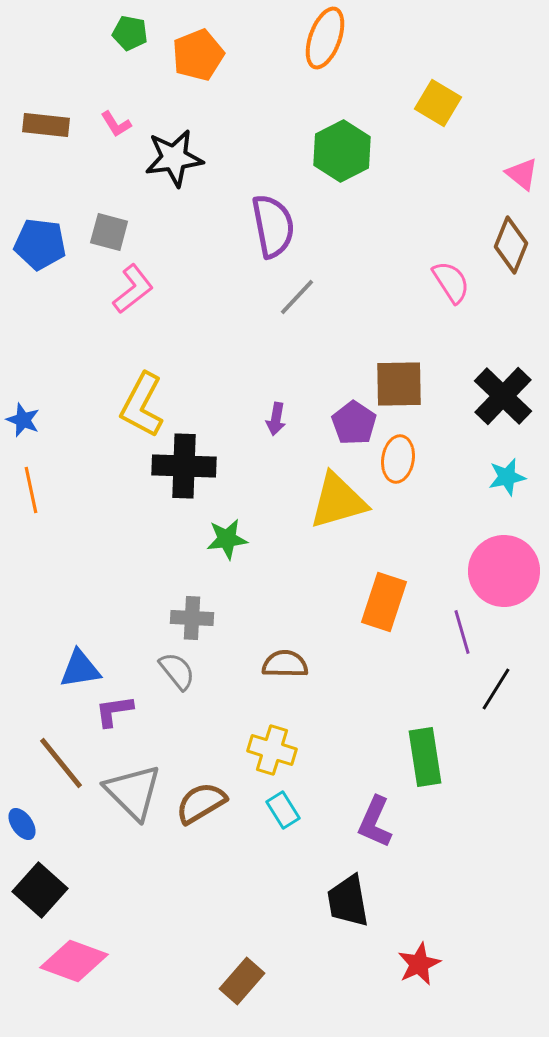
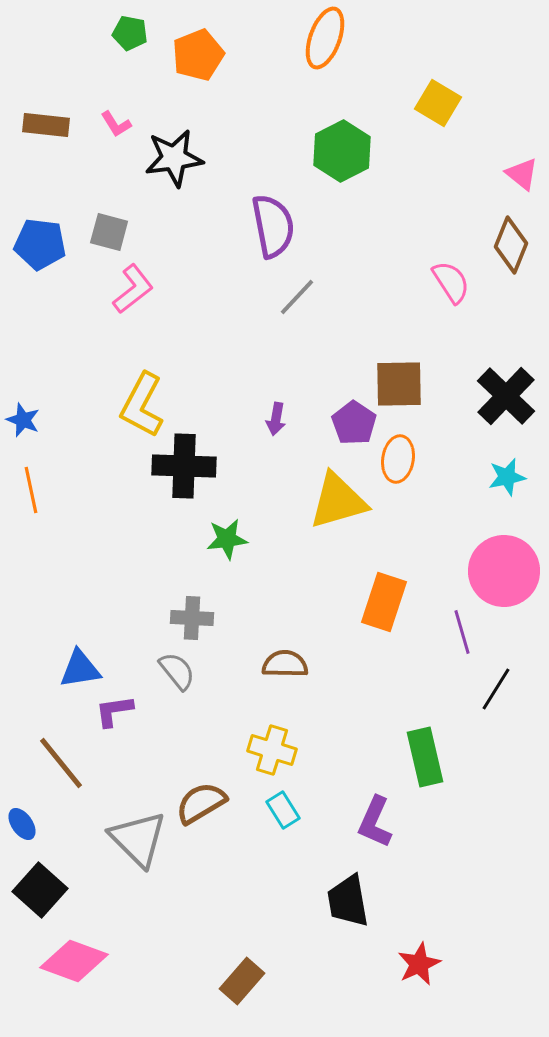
black cross at (503, 396): moved 3 px right
green rectangle at (425, 757): rotated 4 degrees counterclockwise
gray triangle at (133, 792): moved 5 px right, 47 px down
